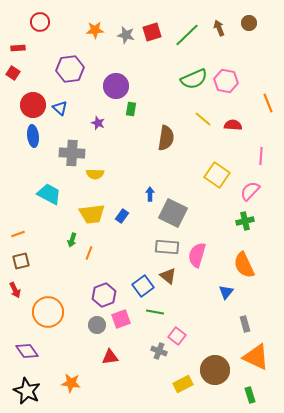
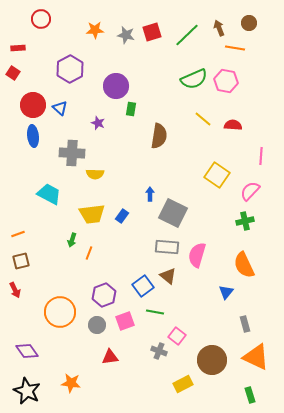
red circle at (40, 22): moved 1 px right, 3 px up
purple hexagon at (70, 69): rotated 20 degrees counterclockwise
orange line at (268, 103): moved 33 px left, 55 px up; rotated 60 degrees counterclockwise
brown semicircle at (166, 138): moved 7 px left, 2 px up
orange circle at (48, 312): moved 12 px right
pink square at (121, 319): moved 4 px right, 2 px down
brown circle at (215, 370): moved 3 px left, 10 px up
